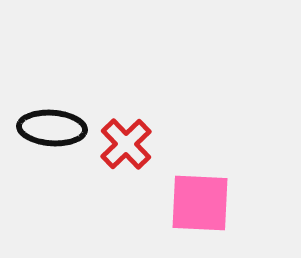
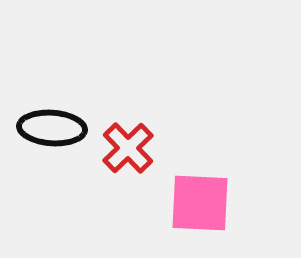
red cross: moved 2 px right, 4 px down
